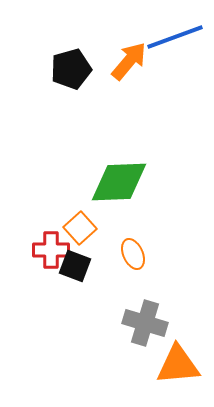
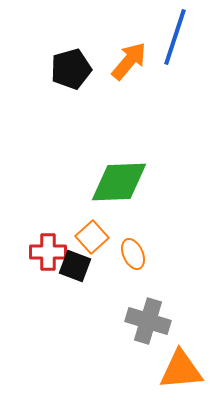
blue line: rotated 52 degrees counterclockwise
orange square: moved 12 px right, 9 px down
red cross: moved 3 px left, 2 px down
gray cross: moved 3 px right, 2 px up
orange triangle: moved 3 px right, 5 px down
